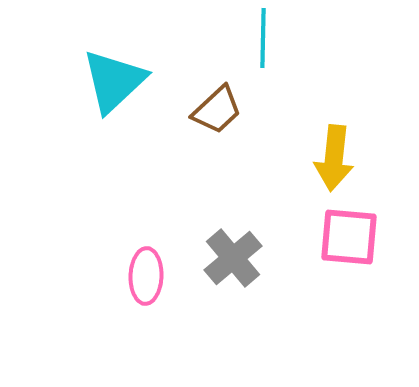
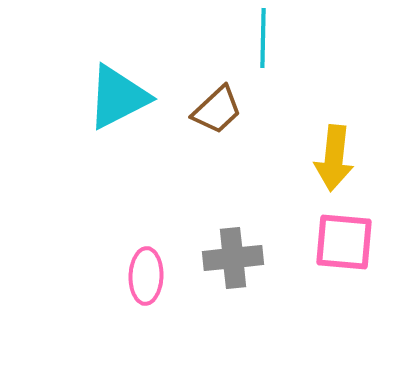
cyan triangle: moved 4 px right, 16 px down; rotated 16 degrees clockwise
pink square: moved 5 px left, 5 px down
gray cross: rotated 34 degrees clockwise
